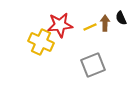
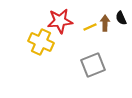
red star: moved 4 px up
